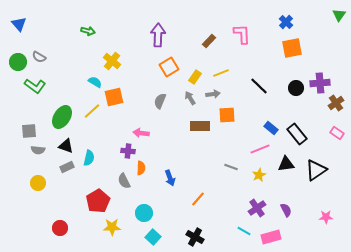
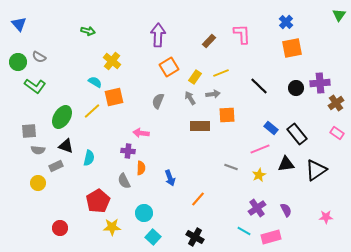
gray semicircle at (160, 101): moved 2 px left
gray rectangle at (67, 167): moved 11 px left, 1 px up
